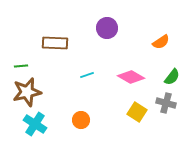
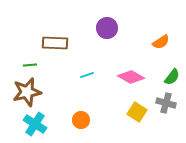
green line: moved 9 px right, 1 px up
